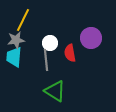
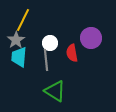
gray star: rotated 24 degrees counterclockwise
red semicircle: moved 2 px right
cyan trapezoid: moved 5 px right
